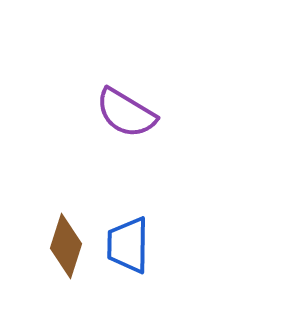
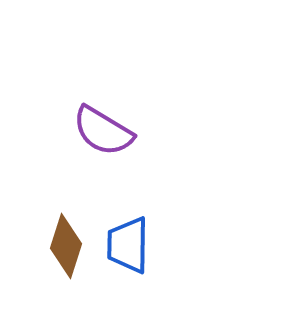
purple semicircle: moved 23 px left, 18 px down
